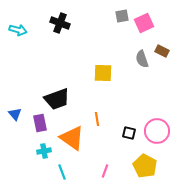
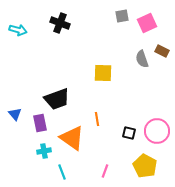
pink square: moved 3 px right
